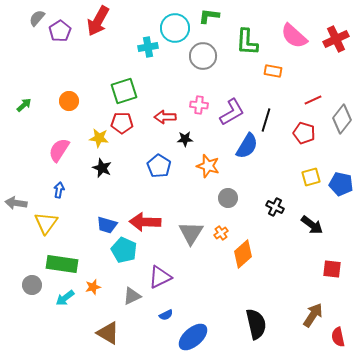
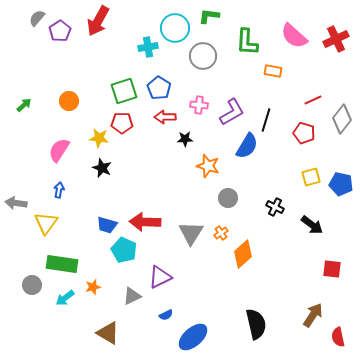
blue pentagon at (159, 166): moved 78 px up
